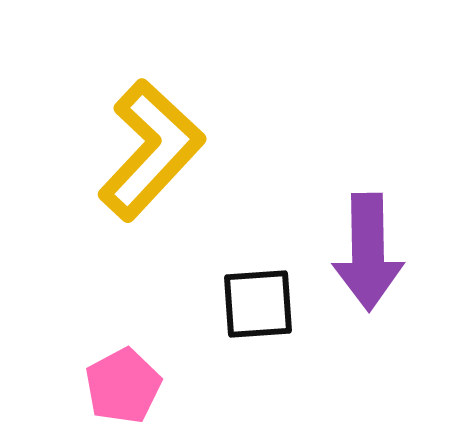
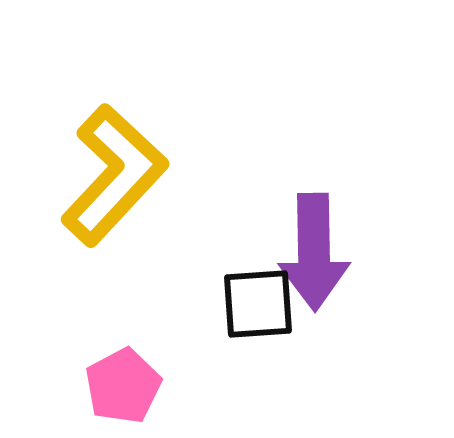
yellow L-shape: moved 37 px left, 25 px down
purple arrow: moved 54 px left
